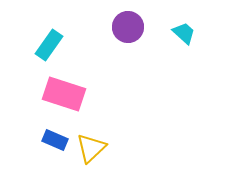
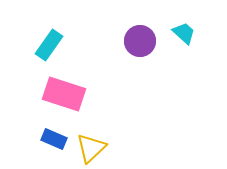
purple circle: moved 12 px right, 14 px down
blue rectangle: moved 1 px left, 1 px up
